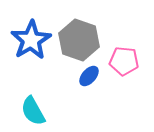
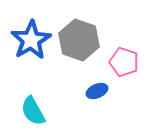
pink pentagon: moved 1 px down; rotated 12 degrees clockwise
blue ellipse: moved 8 px right, 15 px down; rotated 25 degrees clockwise
